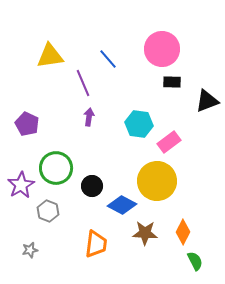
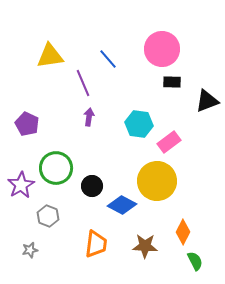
gray hexagon: moved 5 px down
brown star: moved 13 px down
